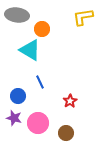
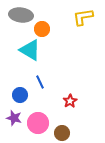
gray ellipse: moved 4 px right
blue circle: moved 2 px right, 1 px up
brown circle: moved 4 px left
